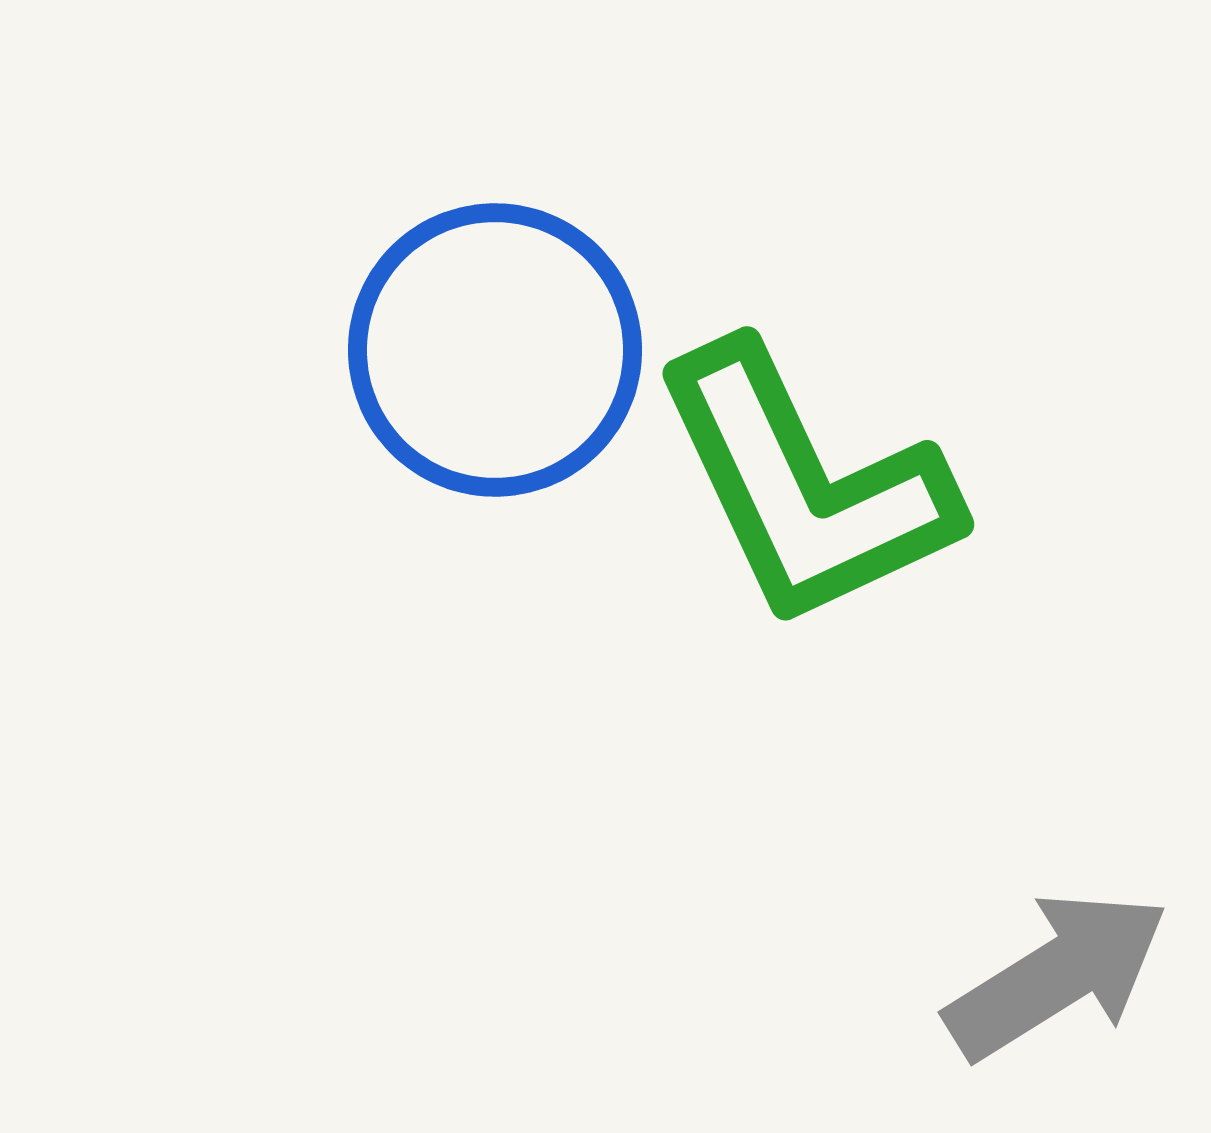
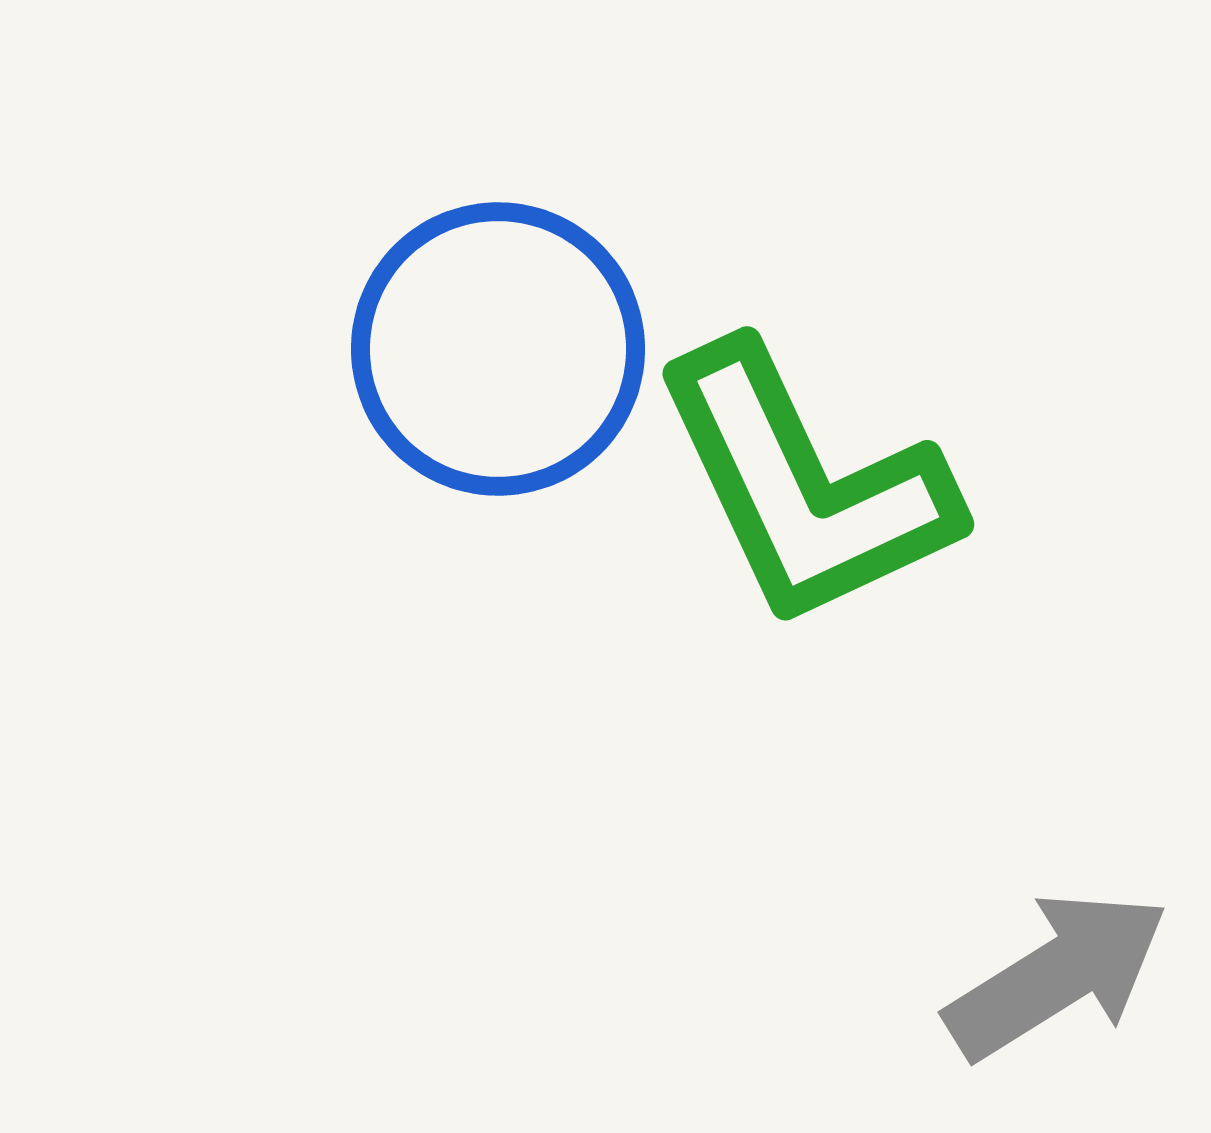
blue circle: moved 3 px right, 1 px up
